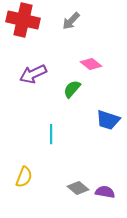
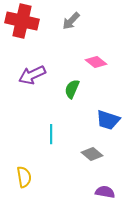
red cross: moved 1 px left, 1 px down
pink diamond: moved 5 px right, 2 px up
purple arrow: moved 1 px left, 1 px down
green semicircle: rotated 18 degrees counterclockwise
yellow semicircle: rotated 30 degrees counterclockwise
gray diamond: moved 14 px right, 34 px up
